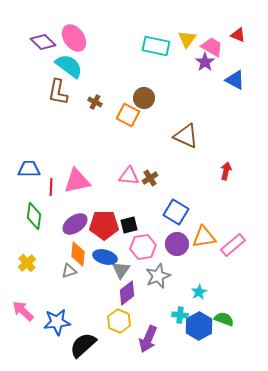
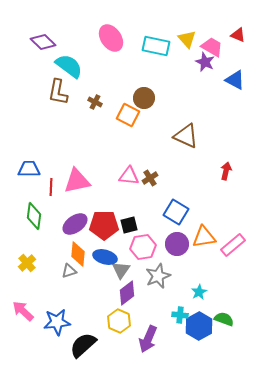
pink ellipse at (74, 38): moved 37 px right
yellow triangle at (187, 39): rotated 18 degrees counterclockwise
purple star at (205, 62): rotated 12 degrees counterclockwise
